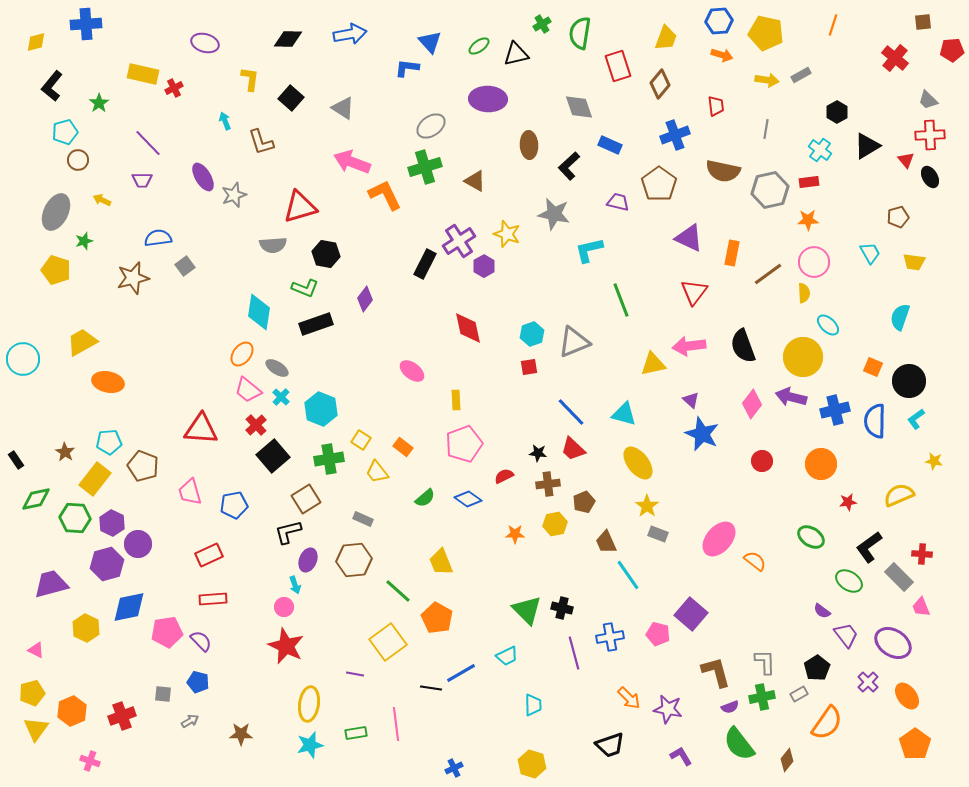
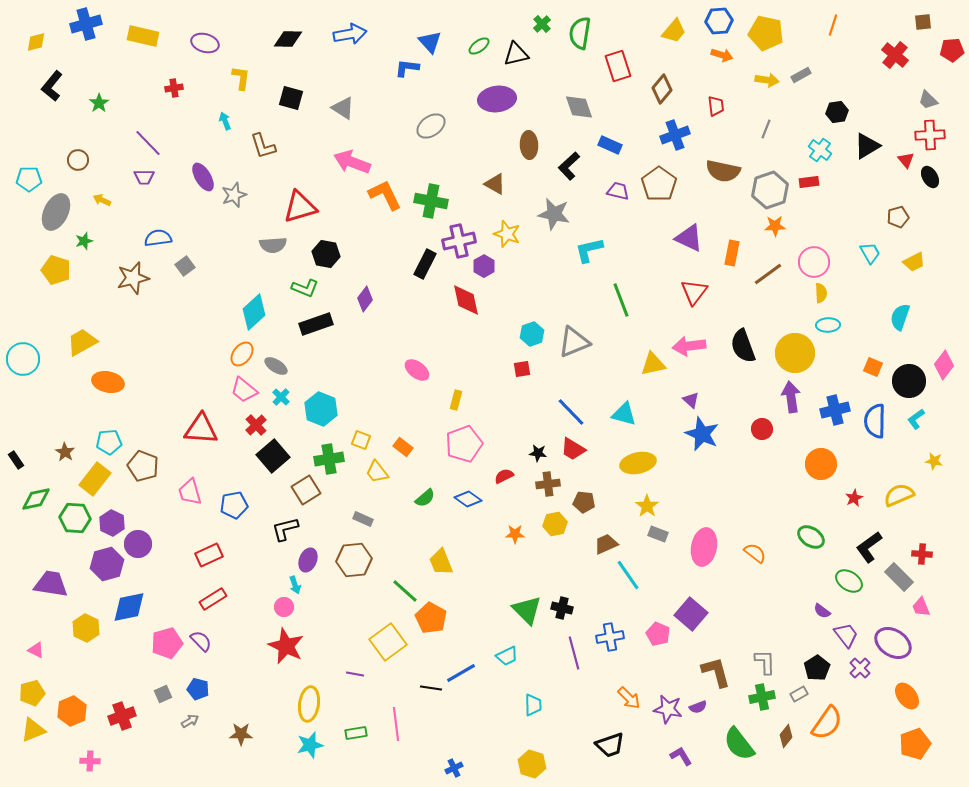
blue cross at (86, 24): rotated 12 degrees counterclockwise
green cross at (542, 24): rotated 12 degrees counterclockwise
yellow trapezoid at (666, 38): moved 8 px right, 7 px up; rotated 20 degrees clockwise
red cross at (895, 58): moved 3 px up
yellow rectangle at (143, 74): moved 38 px up
yellow L-shape at (250, 79): moved 9 px left, 1 px up
brown diamond at (660, 84): moved 2 px right, 5 px down
red cross at (174, 88): rotated 18 degrees clockwise
black square at (291, 98): rotated 25 degrees counterclockwise
purple ellipse at (488, 99): moved 9 px right; rotated 9 degrees counterclockwise
black hexagon at (837, 112): rotated 20 degrees clockwise
gray line at (766, 129): rotated 12 degrees clockwise
cyan pentagon at (65, 132): moved 36 px left, 47 px down; rotated 15 degrees clockwise
brown L-shape at (261, 142): moved 2 px right, 4 px down
green cross at (425, 167): moved 6 px right, 34 px down; rotated 28 degrees clockwise
purple trapezoid at (142, 180): moved 2 px right, 3 px up
brown triangle at (475, 181): moved 20 px right, 3 px down
gray hexagon at (770, 190): rotated 6 degrees counterclockwise
purple trapezoid at (618, 202): moved 11 px up
orange star at (808, 220): moved 33 px left, 6 px down
purple cross at (459, 241): rotated 20 degrees clockwise
yellow trapezoid at (914, 262): rotated 35 degrees counterclockwise
yellow semicircle at (804, 293): moved 17 px right
cyan diamond at (259, 312): moved 5 px left; rotated 39 degrees clockwise
cyan ellipse at (828, 325): rotated 45 degrees counterclockwise
red diamond at (468, 328): moved 2 px left, 28 px up
yellow circle at (803, 357): moved 8 px left, 4 px up
red square at (529, 367): moved 7 px left, 2 px down
gray ellipse at (277, 368): moved 1 px left, 2 px up
pink ellipse at (412, 371): moved 5 px right, 1 px up
pink trapezoid at (248, 390): moved 4 px left
purple arrow at (791, 397): rotated 68 degrees clockwise
yellow rectangle at (456, 400): rotated 18 degrees clockwise
pink diamond at (752, 404): moved 192 px right, 39 px up
yellow square at (361, 440): rotated 12 degrees counterclockwise
red trapezoid at (573, 449): rotated 12 degrees counterclockwise
red circle at (762, 461): moved 32 px up
yellow ellipse at (638, 463): rotated 64 degrees counterclockwise
brown square at (306, 499): moved 9 px up
brown pentagon at (584, 502): rotated 30 degrees clockwise
red star at (848, 502): moved 6 px right, 4 px up; rotated 18 degrees counterclockwise
black L-shape at (288, 532): moved 3 px left, 3 px up
pink ellipse at (719, 539): moved 15 px left, 8 px down; rotated 30 degrees counterclockwise
brown trapezoid at (606, 542): moved 2 px down; rotated 90 degrees clockwise
orange semicircle at (755, 561): moved 8 px up
purple trapezoid at (51, 584): rotated 24 degrees clockwise
green line at (398, 591): moved 7 px right
red rectangle at (213, 599): rotated 28 degrees counterclockwise
orange pentagon at (437, 618): moved 6 px left
pink pentagon at (167, 632): moved 11 px down; rotated 8 degrees counterclockwise
pink pentagon at (658, 634): rotated 10 degrees clockwise
blue pentagon at (198, 682): moved 7 px down
purple cross at (868, 682): moved 8 px left, 14 px up
gray square at (163, 694): rotated 30 degrees counterclockwise
purple semicircle at (730, 707): moved 32 px left
yellow triangle at (36, 729): moved 3 px left, 1 px down; rotated 32 degrees clockwise
orange pentagon at (915, 744): rotated 16 degrees clockwise
brown diamond at (787, 760): moved 1 px left, 24 px up
pink cross at (90, 761): rotated 18 degrees counterclockwise
